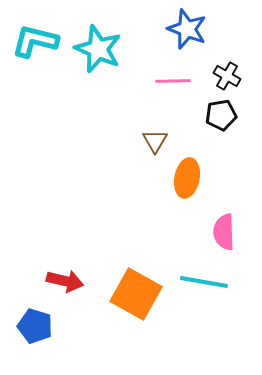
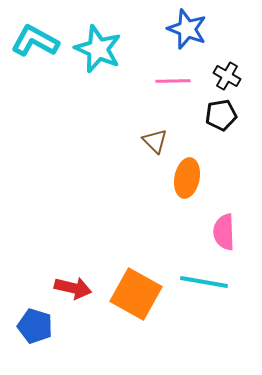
cyan L-shape: rotated 15 degrees clockwise
brown triangle: rotated 16 degrees counterclockwise
red arrow: moved 8 px right, 7 px down
